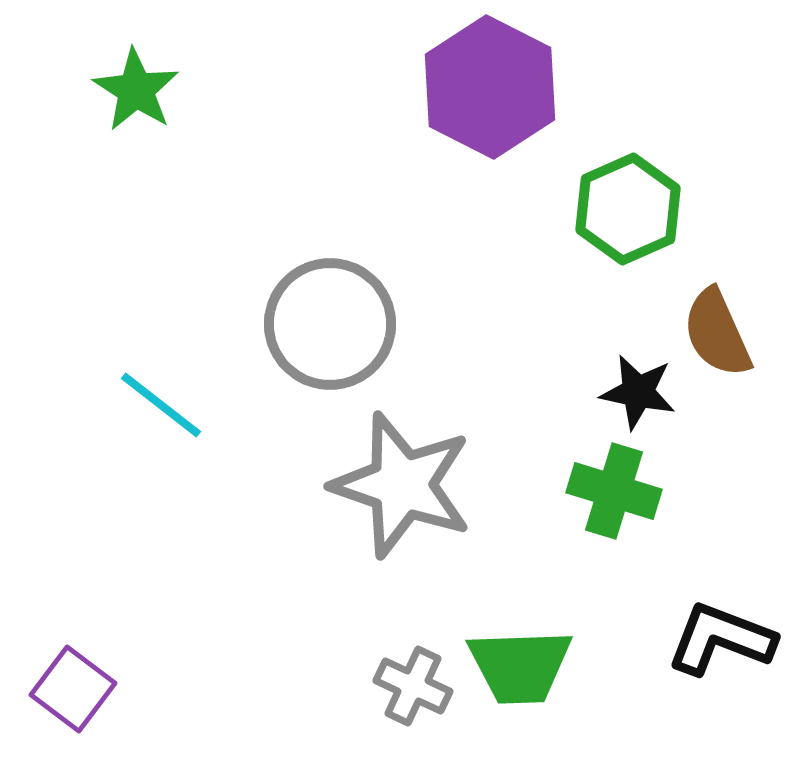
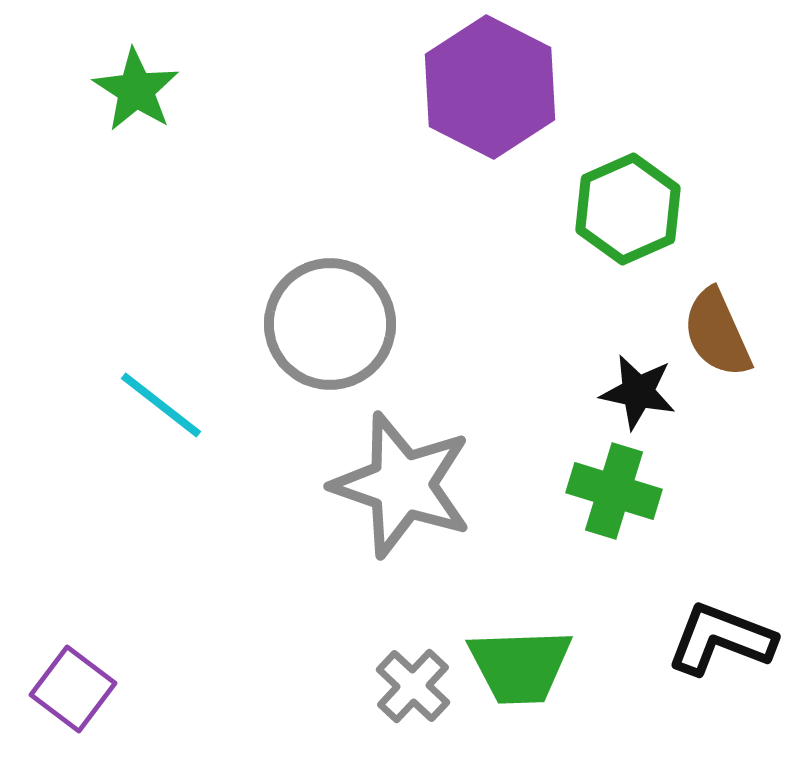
gray cross: rotated 18 degrees clockwise
